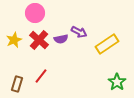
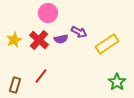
pink circle: moved 13 px right
brown rectangle: moved 2 px left, 1 px down
